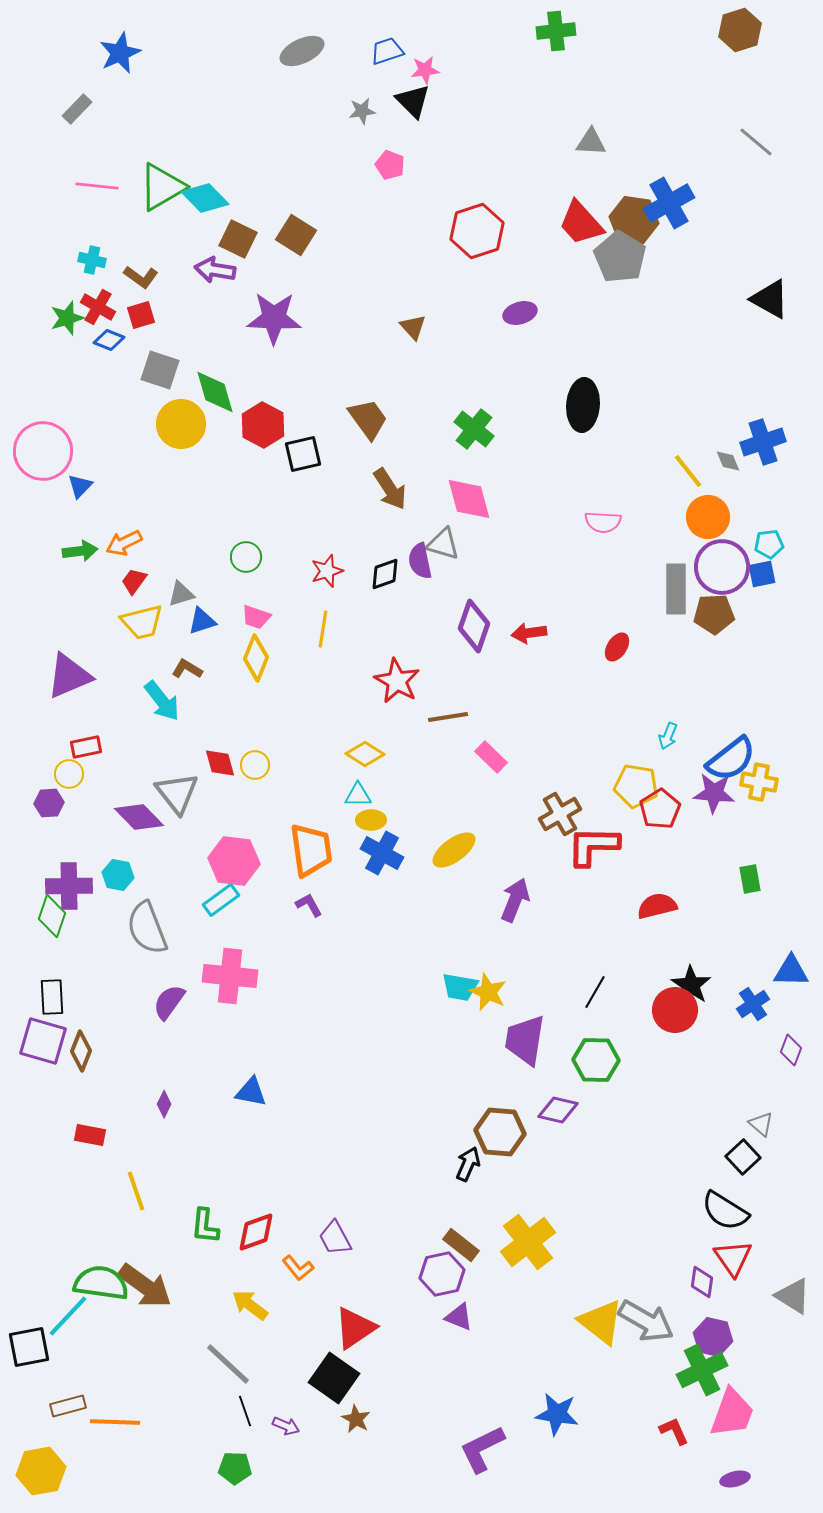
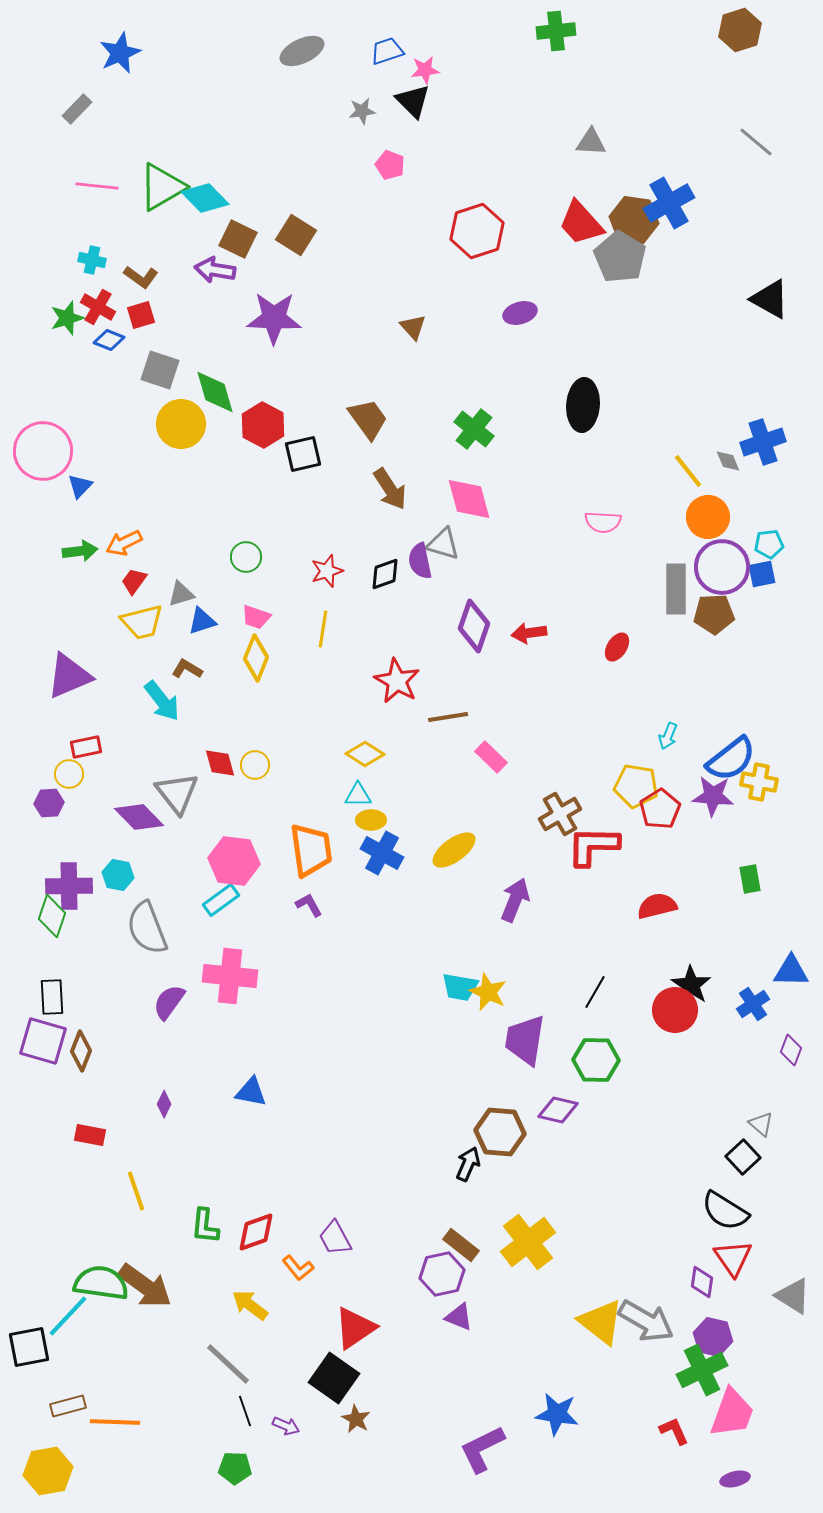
purple star at (714, 793): moved 1 px left, 3 px down
yellow hexagon at (41, 1471): moved 7 px right
